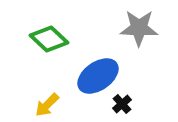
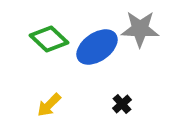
gray star: moved 1 px right, 1 px down
blue ellipse: moved 1 px left, 29 px up
yellow arrow: moved 2 px right
